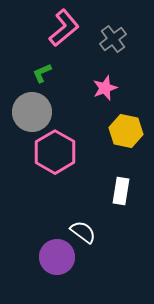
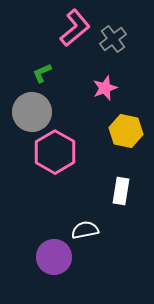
pink L-shape: moved 11 px right
white semicircle: moved 2 px right, 2 px up; rotated 48 degrees counterclockwise
purple circle: moved 3 px left
